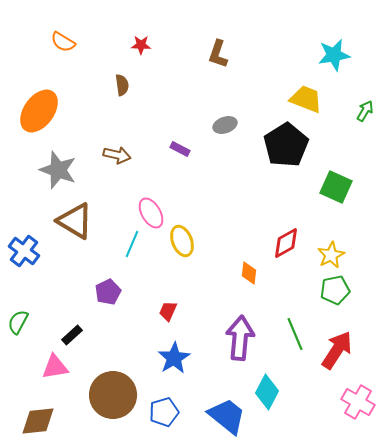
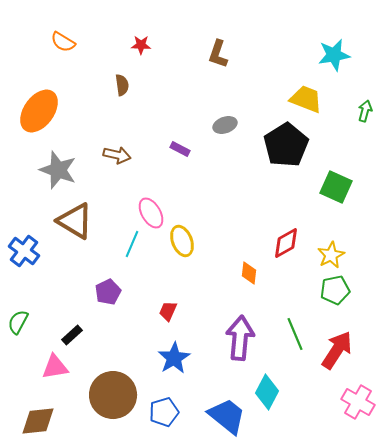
green arrow: rotated 15 degrees counterclockwise
